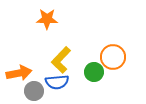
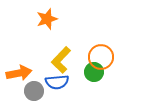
orange star: rotated 20 degrees counterclockwise
orange circle: moved 12 px left
